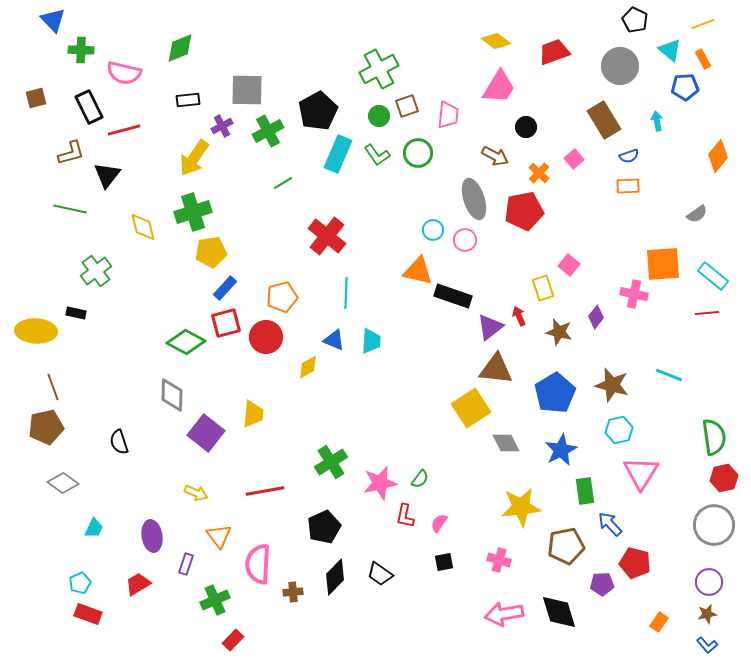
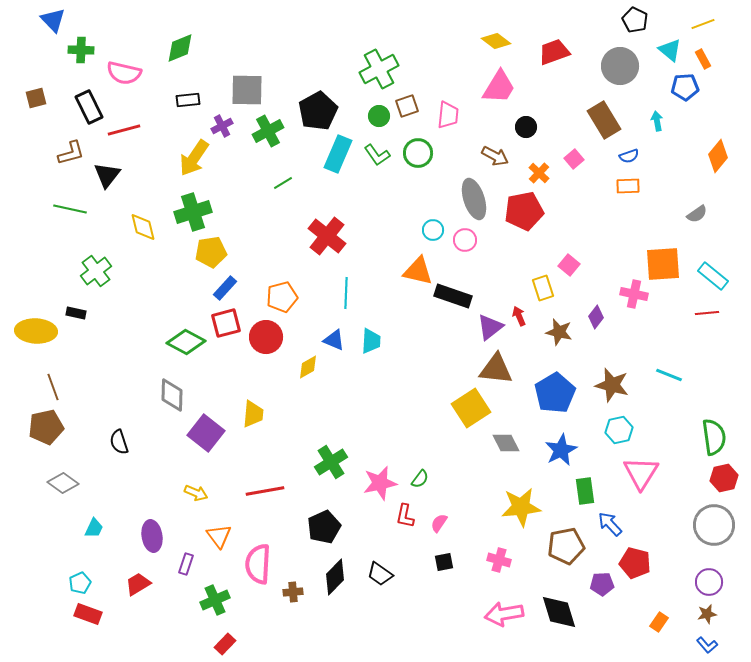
red rectangle at (233, 640): moved 8 px left, 4 px down
